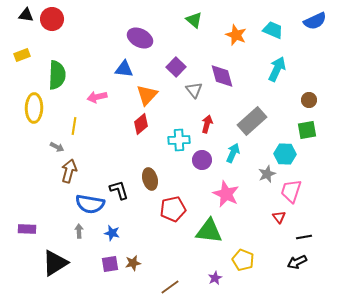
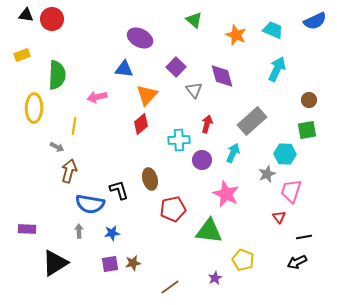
blue star at (112, 233): rotated 21 degrees counterclockwise
